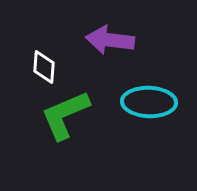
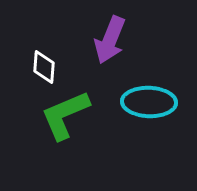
purple arrow: rotated 75 degrees counterclockwise
